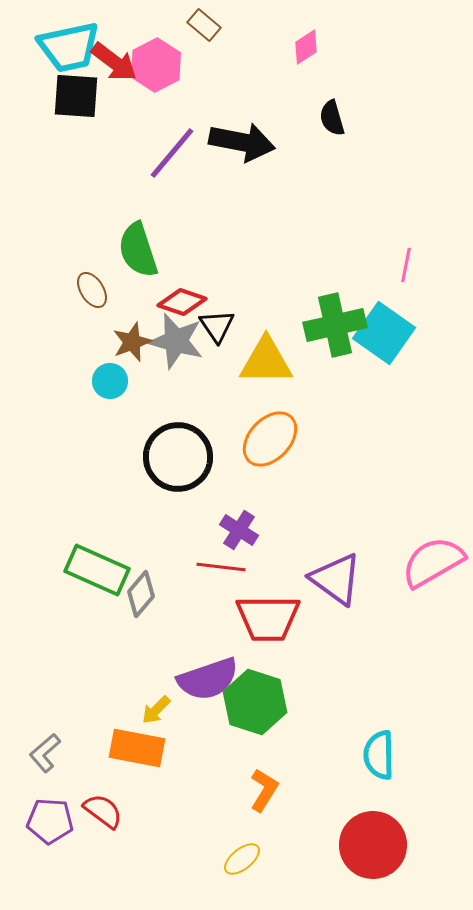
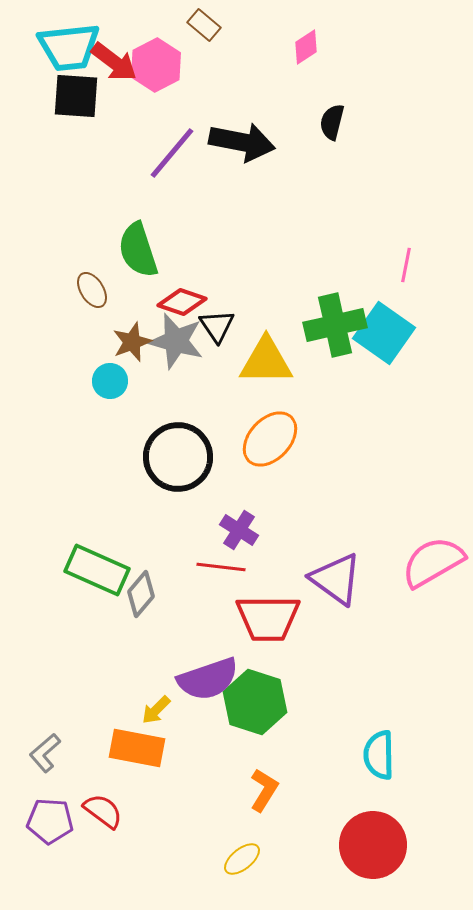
cyan trapezoid: rotated 6 degrees clockwise
black semicircle: moved 4 px down; rotated 30 degrees clockwise
